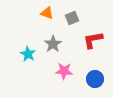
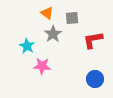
orange triangle: rotated 16 degrees clockwise
gray square: rotated 16 degrees clockwise
gray star: moved 10 px up
cyan star: moved 1 px left, 8 px up
pink star: moved 22 px left, 5 px up
